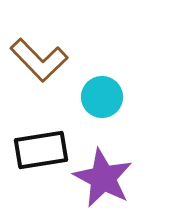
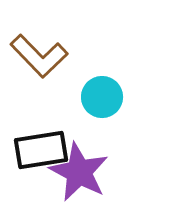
brown L-shape: moved 4 px up
purple star: moved 24 px left, 6 px up
